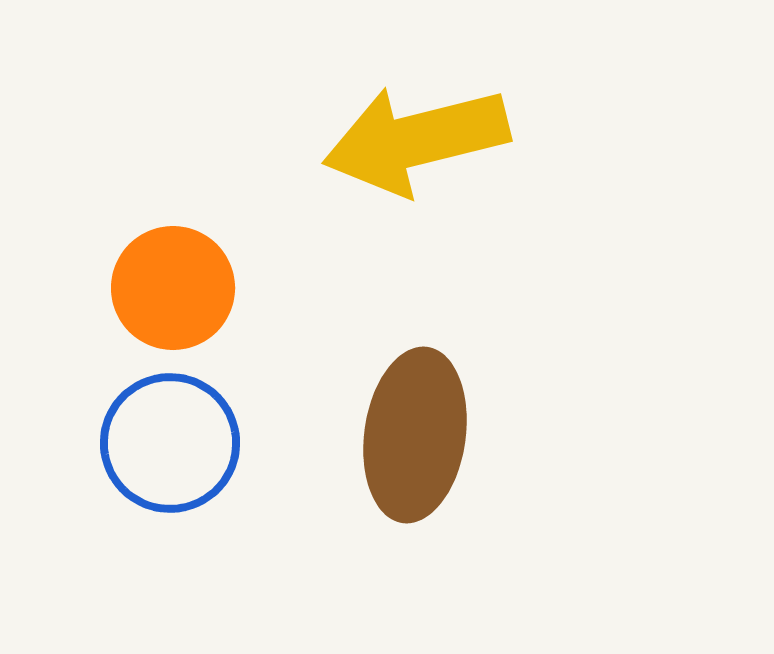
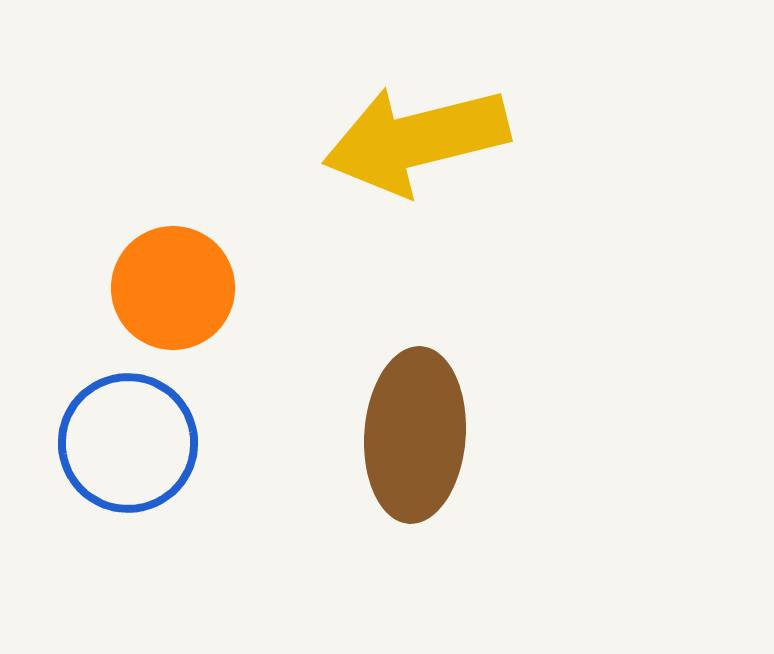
brown ellipse: rotated 4 degrees counterclockwise
blue circle: moved 42 px left
